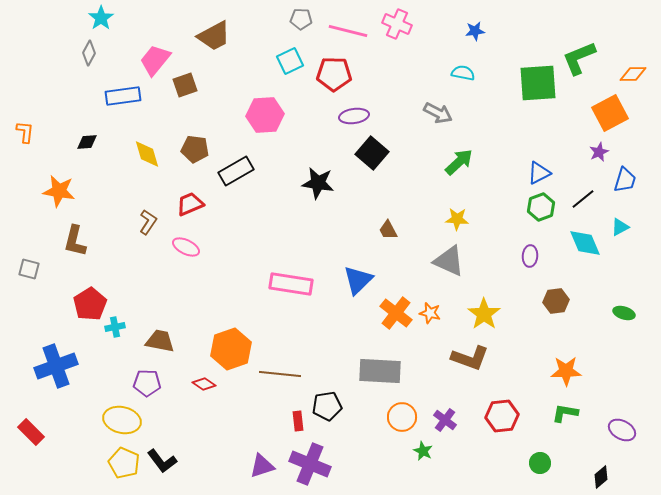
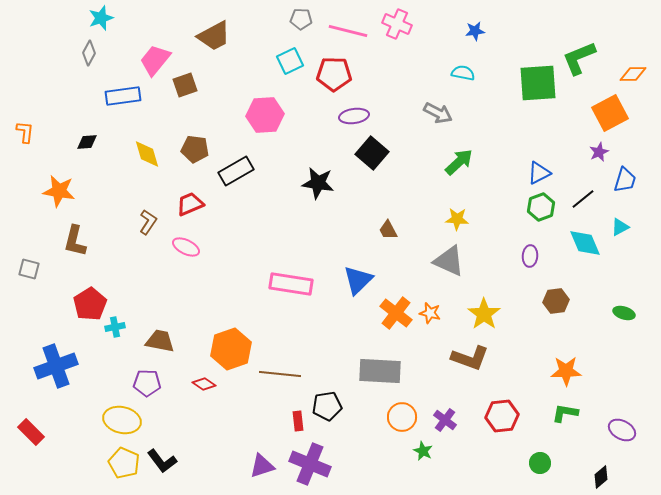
cyan star at (101, 18): rotated 15 degrees clockwise
